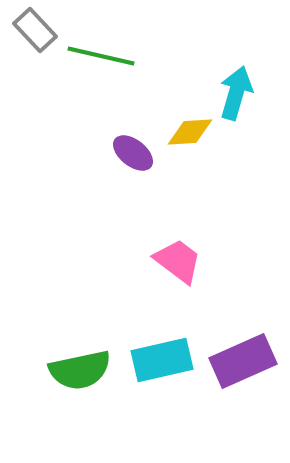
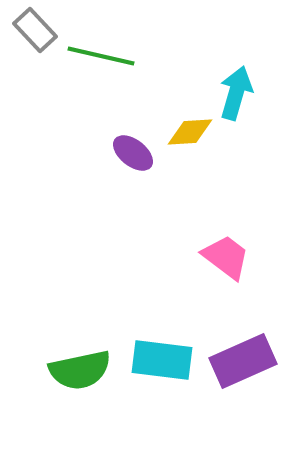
pink trapezoid: moved 48 px right, 4 px up
cyan rectangle: rotated 20 degrees clockwise
